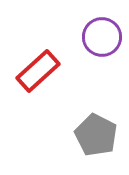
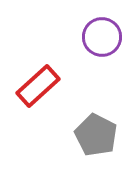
red rectangle: moved 15 px down
